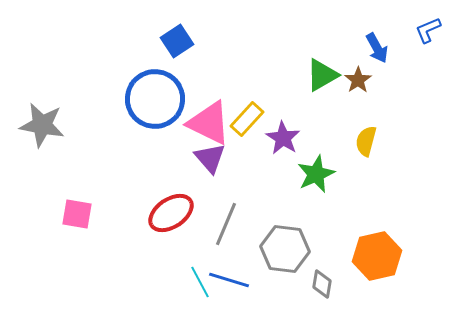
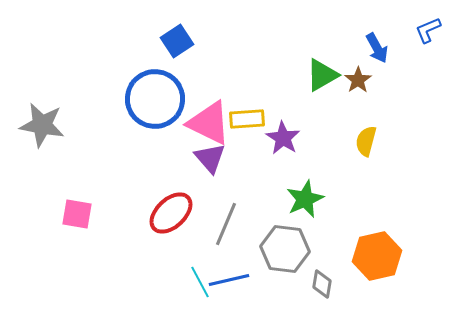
yellow rectangle: rotated 44 degrees clockwise
green star: moved 11 px left, 25 px down
red ellipse: rotated 9 degrees counterclockwise
blue line: rotated 30 degrees counterclockwise
